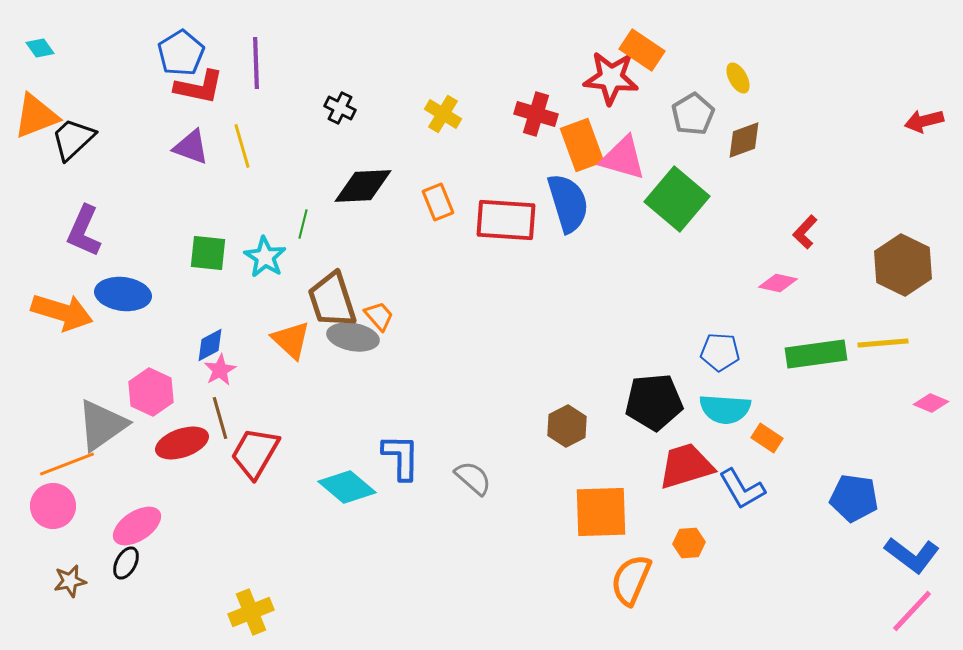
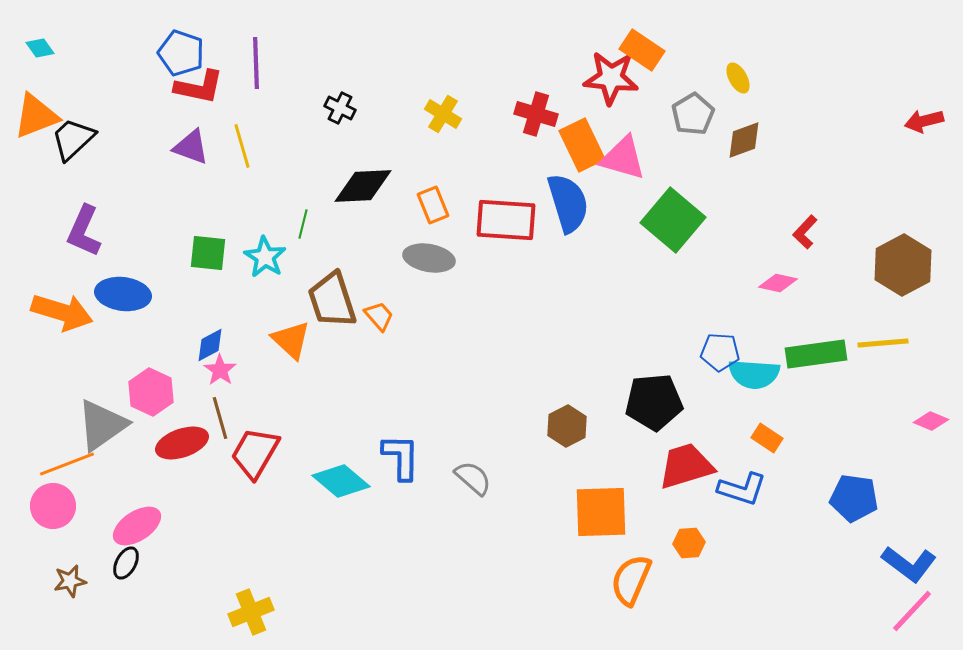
blue pentagon at (181, 53): rotated 21 degrees counterclockwise
orange rectangle at (582, 145): rotated 6 degrees counterclockwise
green square at (677, 199): moved 4 px left, 21 px down
orange rectangle at (438, 202): moved 5 px left, 3 px down
brown hexagon at (903, 265): rotated 6 degrees clockwise
gray ellipse at (353, 337): moved 76 px right, 79 px up
pink star at (220, 370): rotated 8 degrees counterclockwise
pink diamond at (931, 403): moved 18 px down
cyan semicircle at (725, 409): moved 29 px right, 35 px up
cyan diamond at (347, 487): moved 6 px left, 6 px up
blue L-shape at (742, 489): rotated 42 degrees counterclockwise
blue L-shape at (912, 555): moved 3 px left, 9 px down
